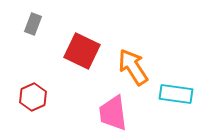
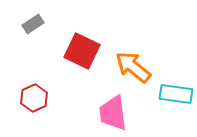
gray rectangle: rotated 35 degrees clockwise
orange arrow: rotated 18 degrees counterclockwise
red hexagon: moved 1 px right, 1 px down
